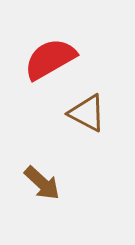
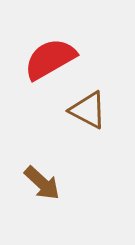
brown triangle: moved 1 px right, 3 px up
